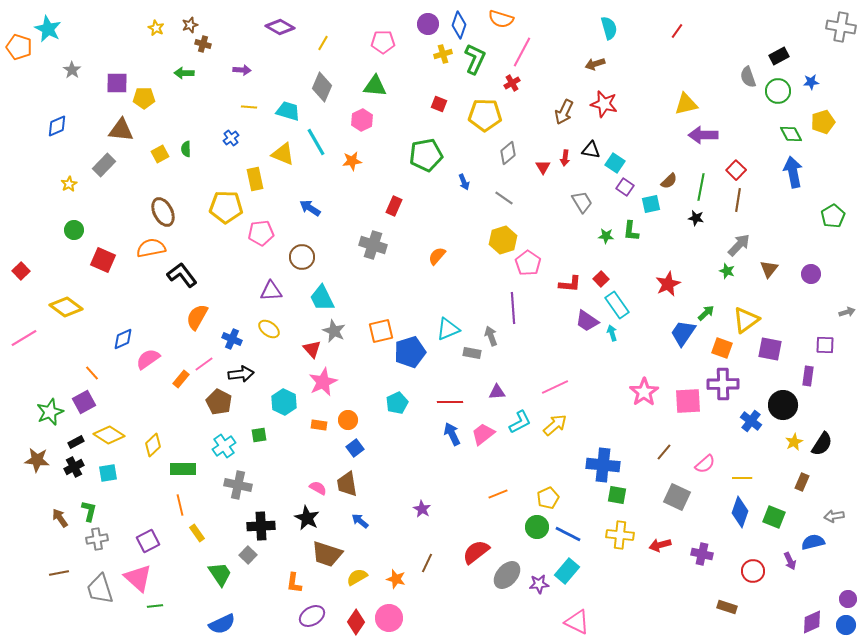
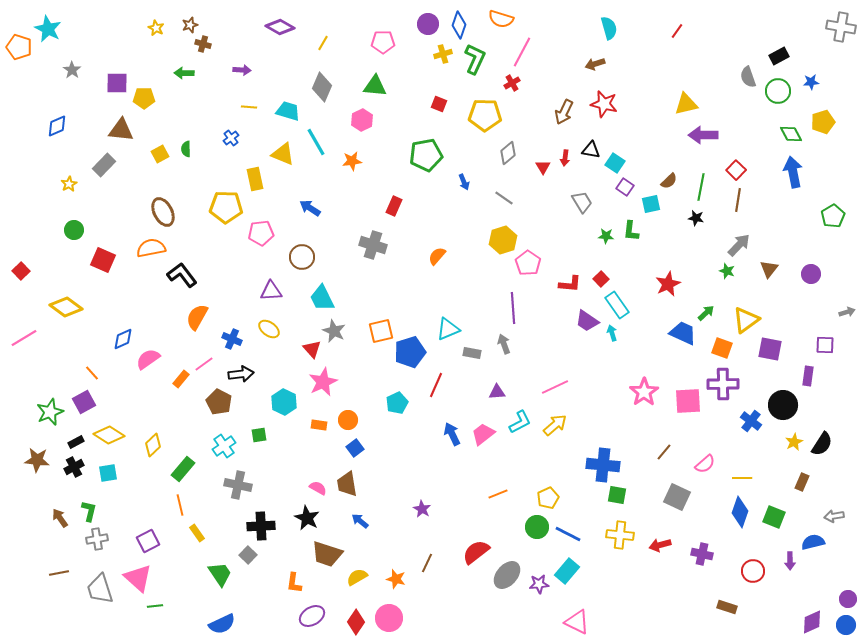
blue trapezoid at (683, 333): rotated 80 degrees clockwise
gray arrow at (491, 336): moved 13 px right, 8 px down
red line at (450, 402): moved 14 px left, 17 px up; rotated 65 degrees counterclockwise
green rectangle at (183, 469): rotated 50 degrees counterclockwise
purple arrow at (790, 561): rotated 24 degrees clockwise
